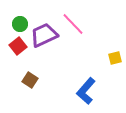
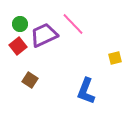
blue L-shape: rotated 20 degrees counterclockwise
